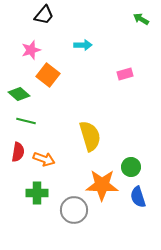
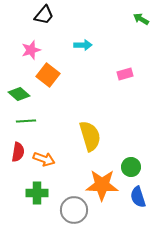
green line: rotated 18 degrees counterclockwise
